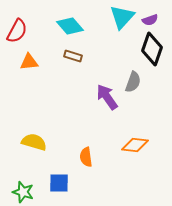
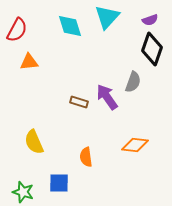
cyan triangle: moved 15 px left
cyan diamond: rotated 24 degrees clockwise
red semicircle: moved 1 px up
brown rectangle: moved 6 px right, 46 px down
yellow semicircle: rotated 130 degrees counterclockwise
